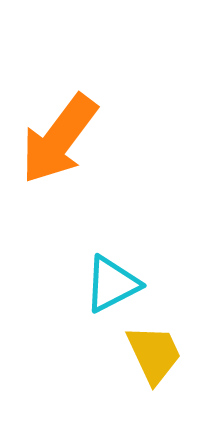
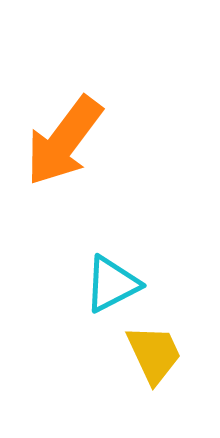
orange arrow: moved 5 px right, 2 px down
